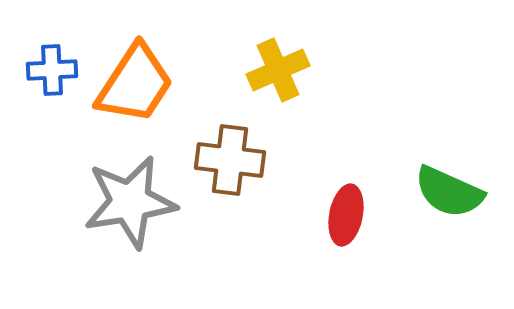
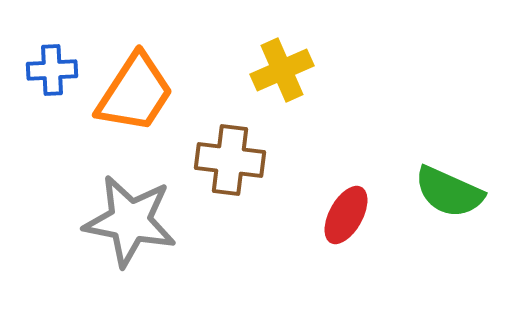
yellow cross: moved 4 px right
orange trapezoid: moved 9 px down
gray star: moved 19 px down; rotated 20 degrees clockwise
red ellipse: rotated 18 degrees clockwise
